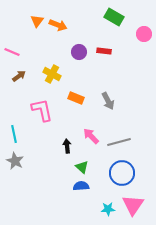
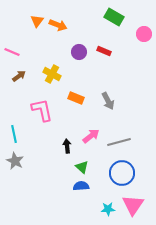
red rectangle: rotated 16 degrees clockwise
pink arrow: rotated 96 degrees clockwise
